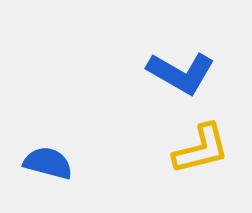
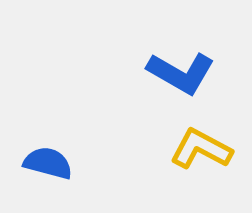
yellow L-shape: rotated 138 degrees counterclockwise
